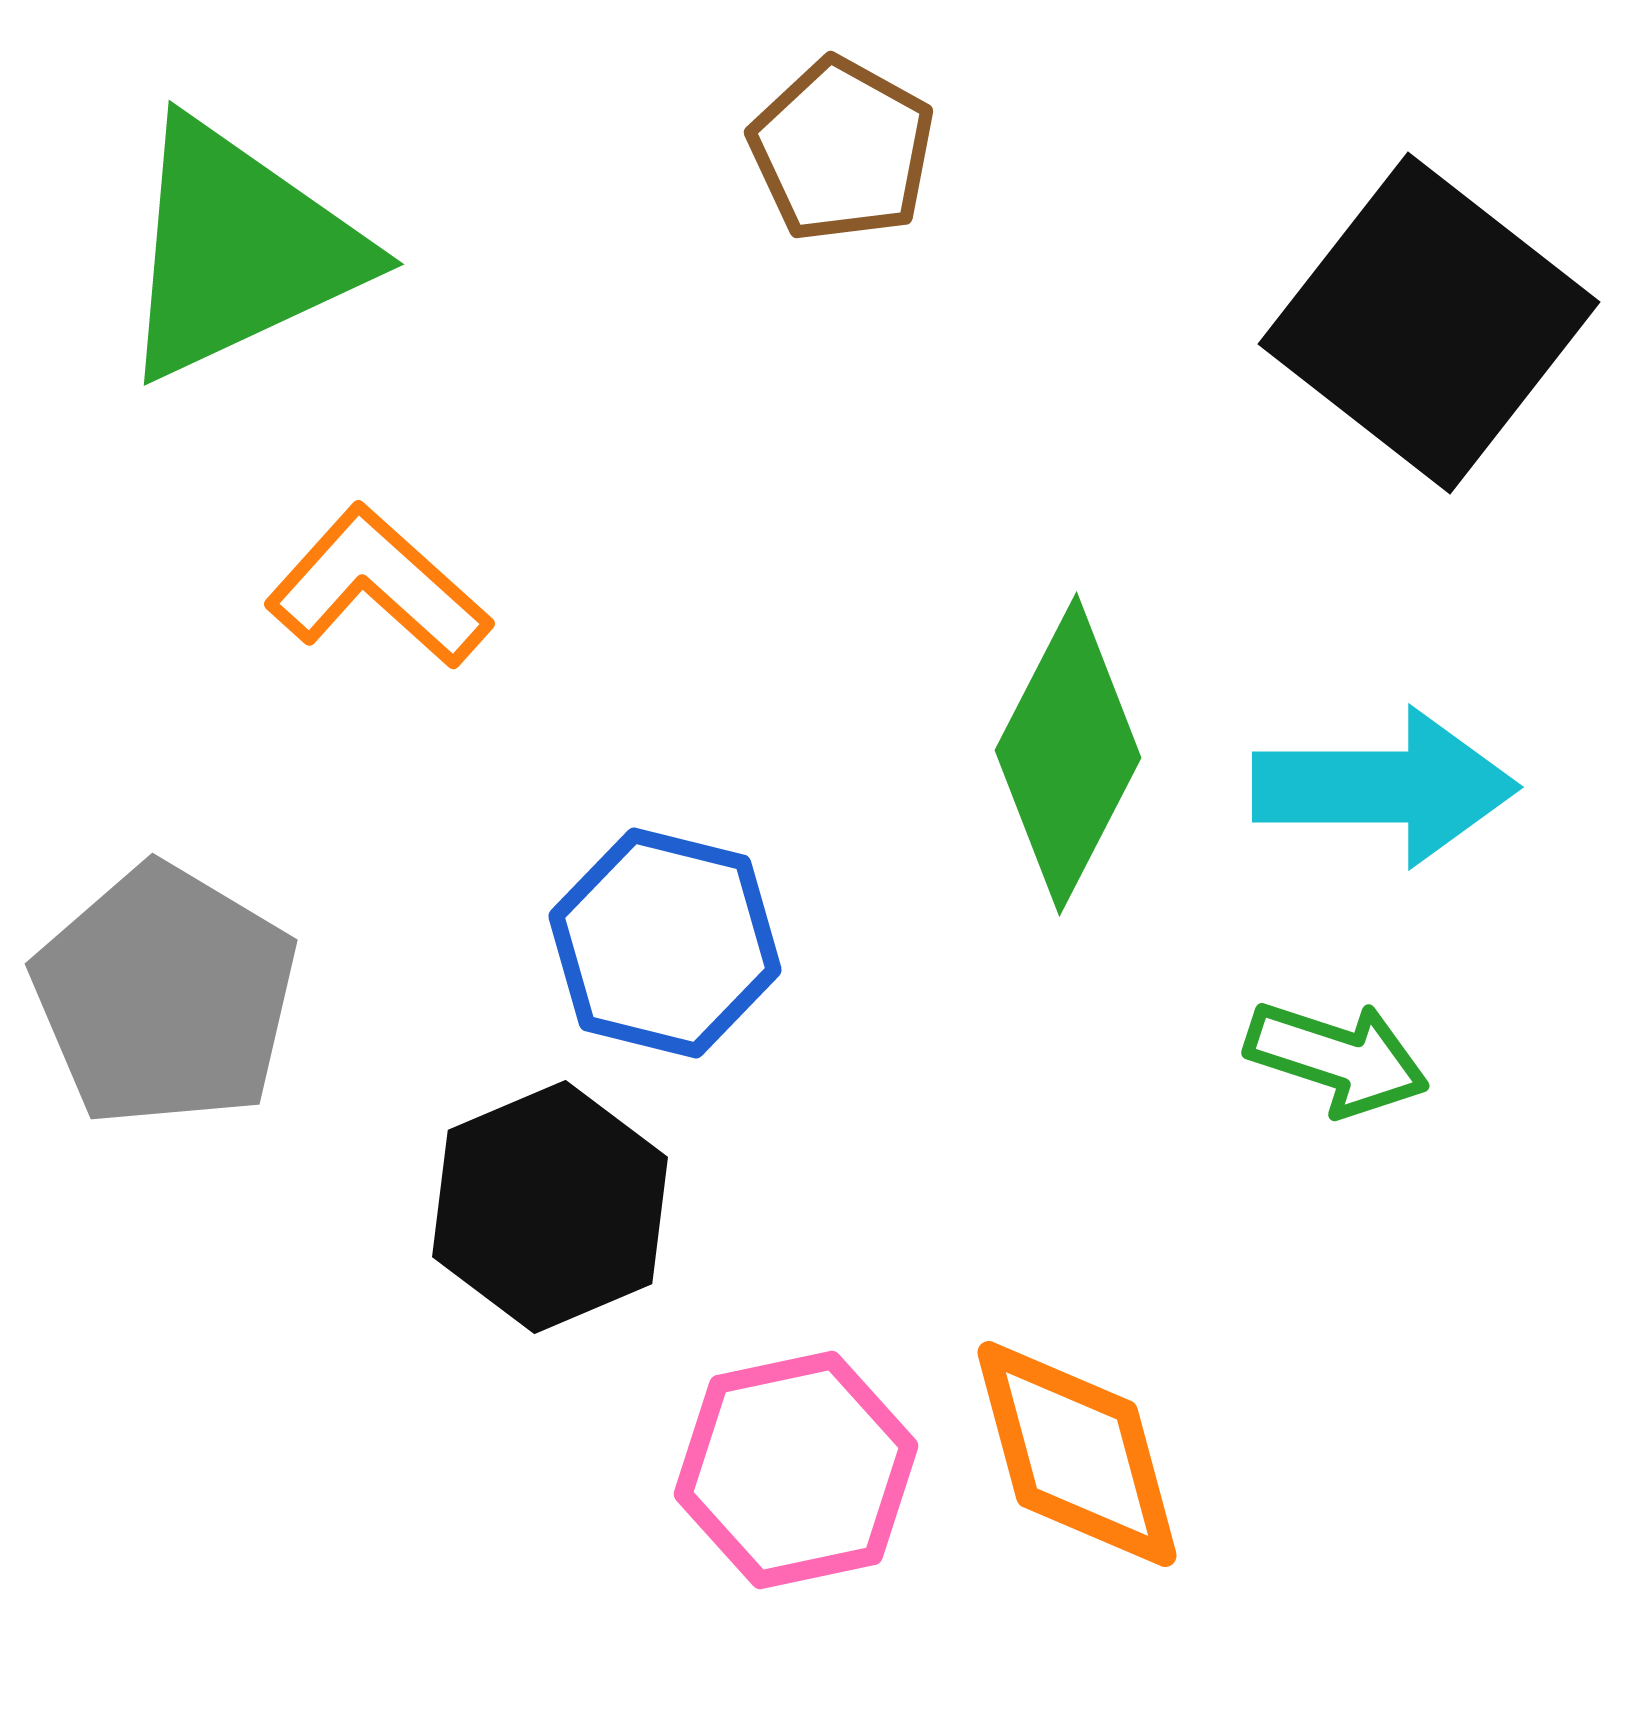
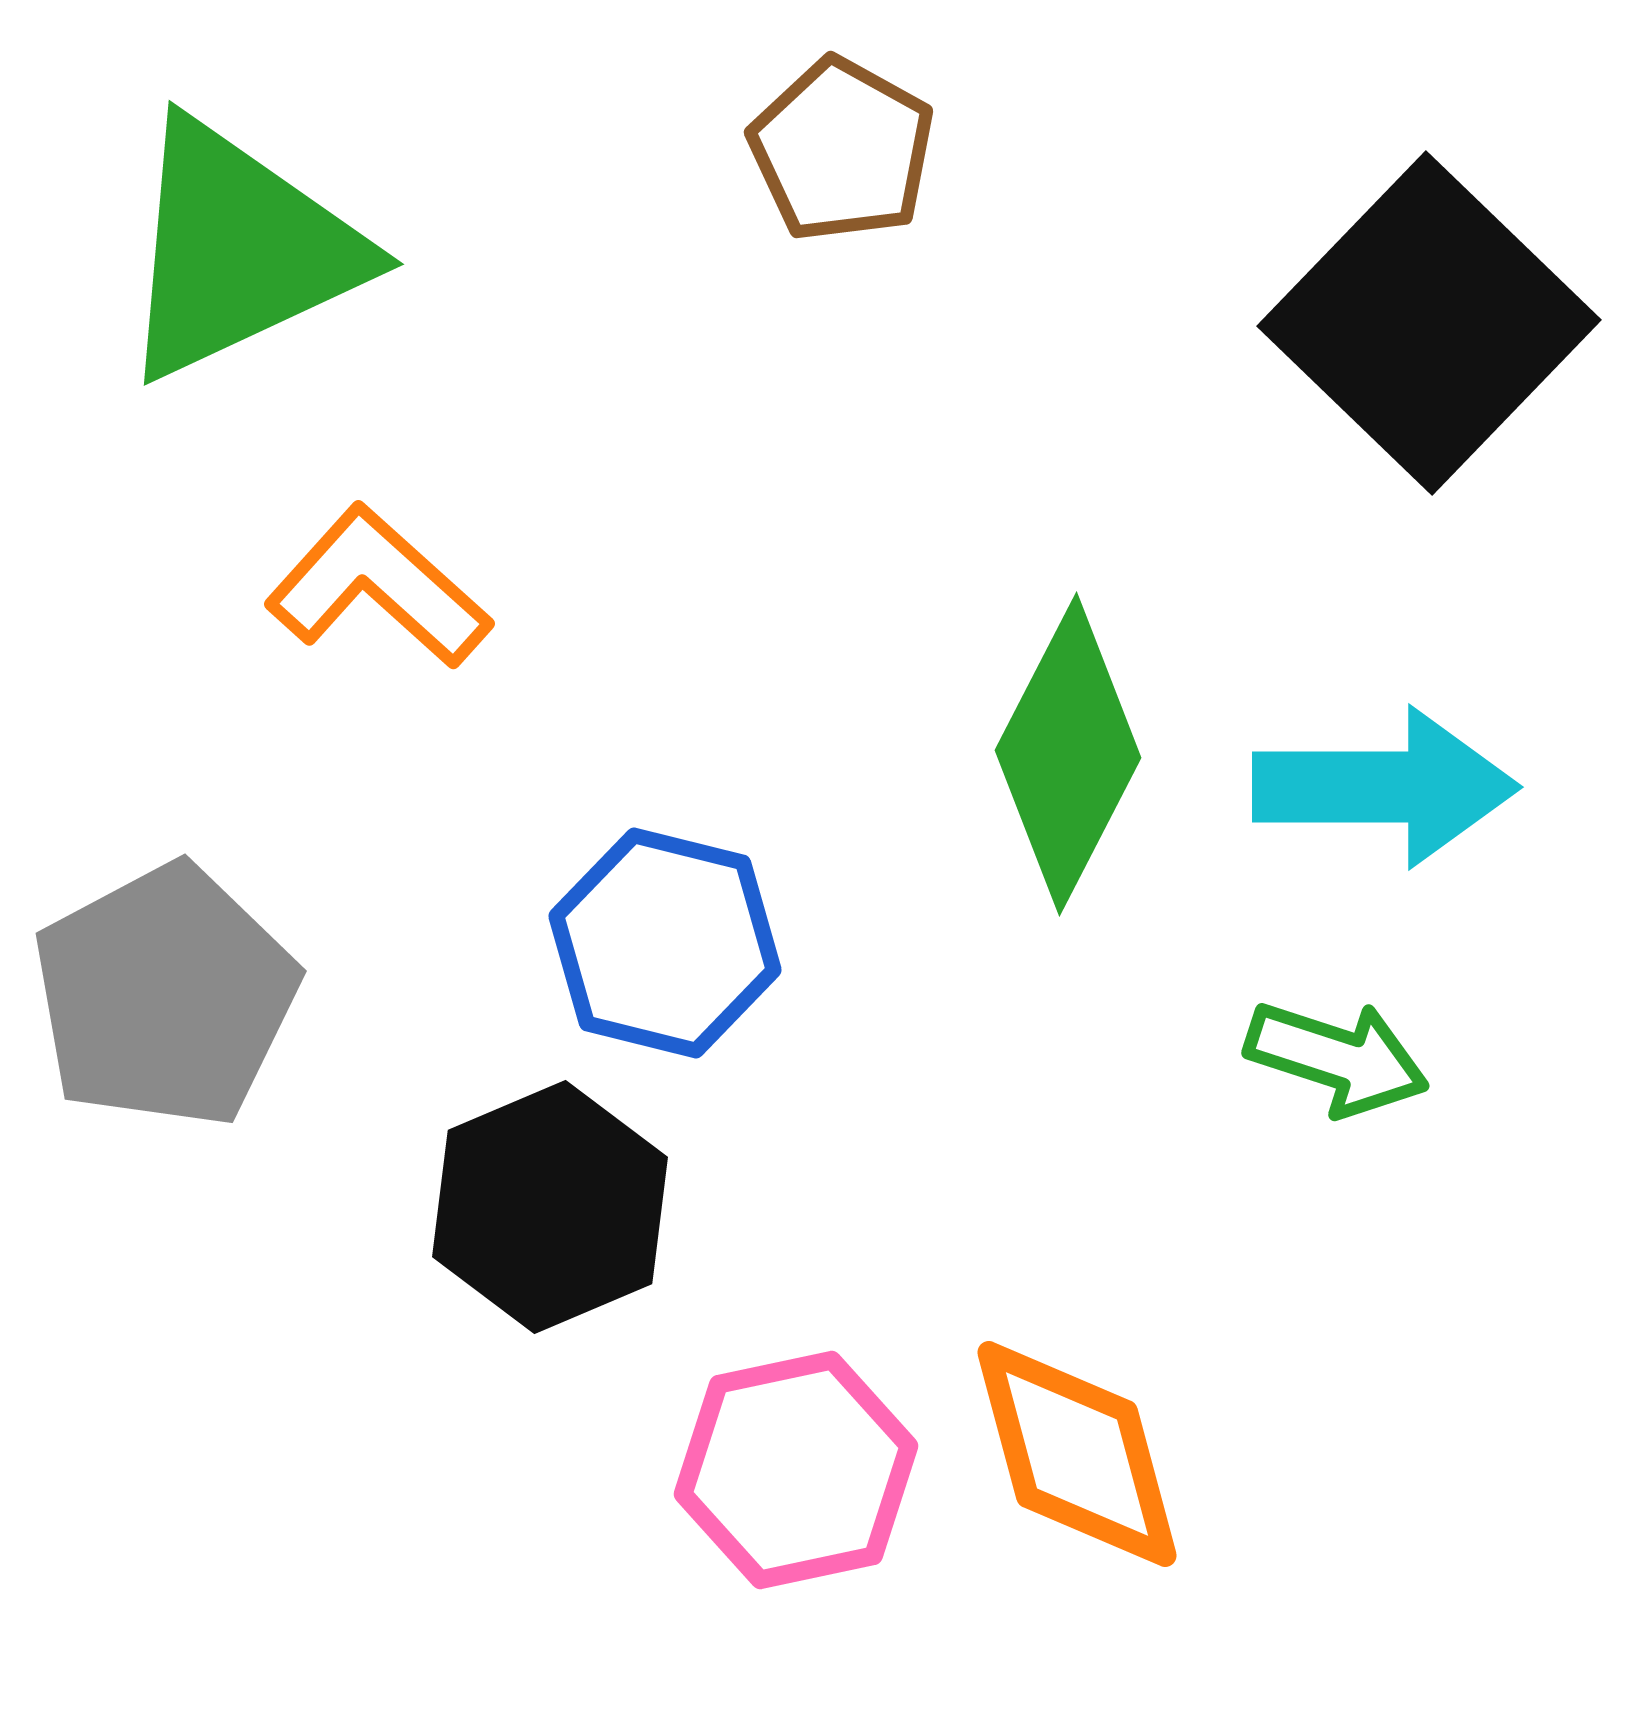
black square: rotated 6 degrees clockwise
gray pentagon: rotated 13 degrees clockwise
